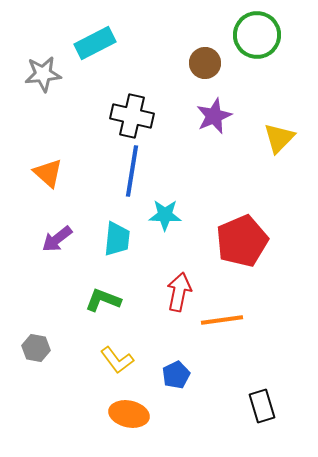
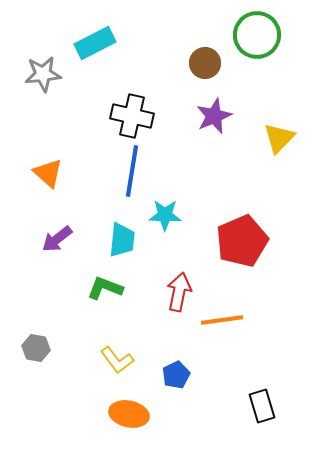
cyan trapezoid: moved 5 px right, 1 px down
green L-shape: moved 2 px right, 12 px up
